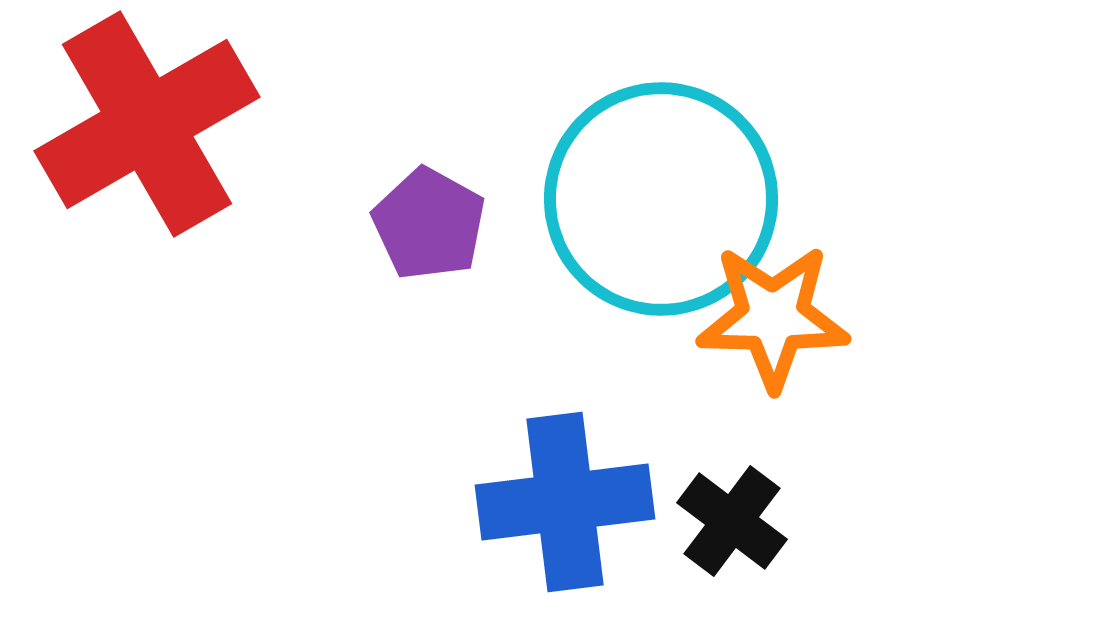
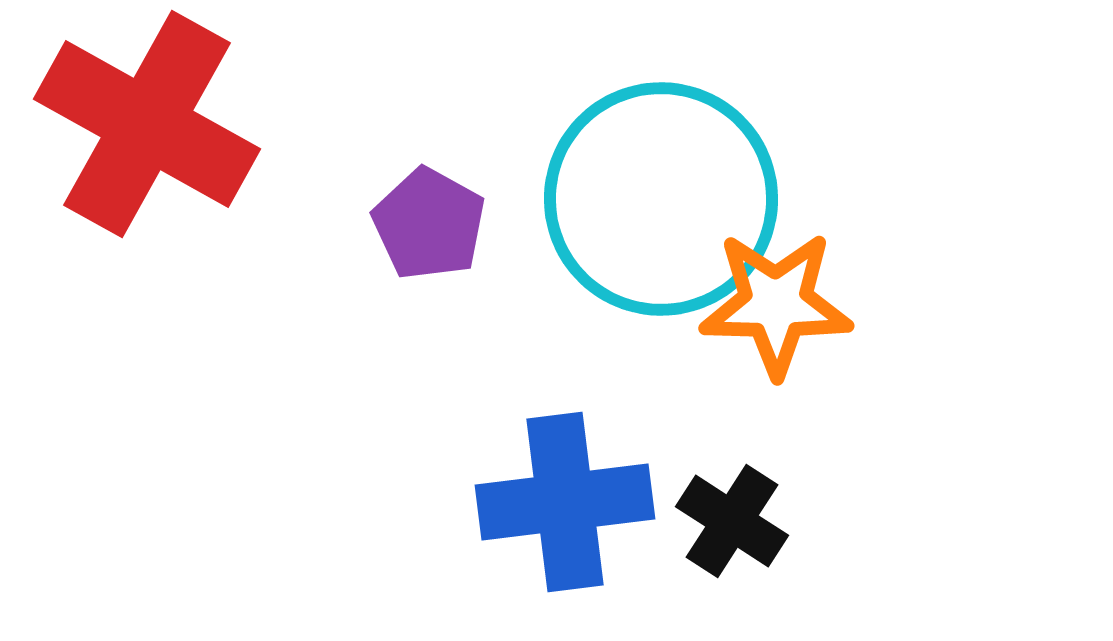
red cross: rotated 31 degrees counterclockwise
orange star: moved 3 px right, 13 px up
black cross: rotated 4 degrees counterclockwise
